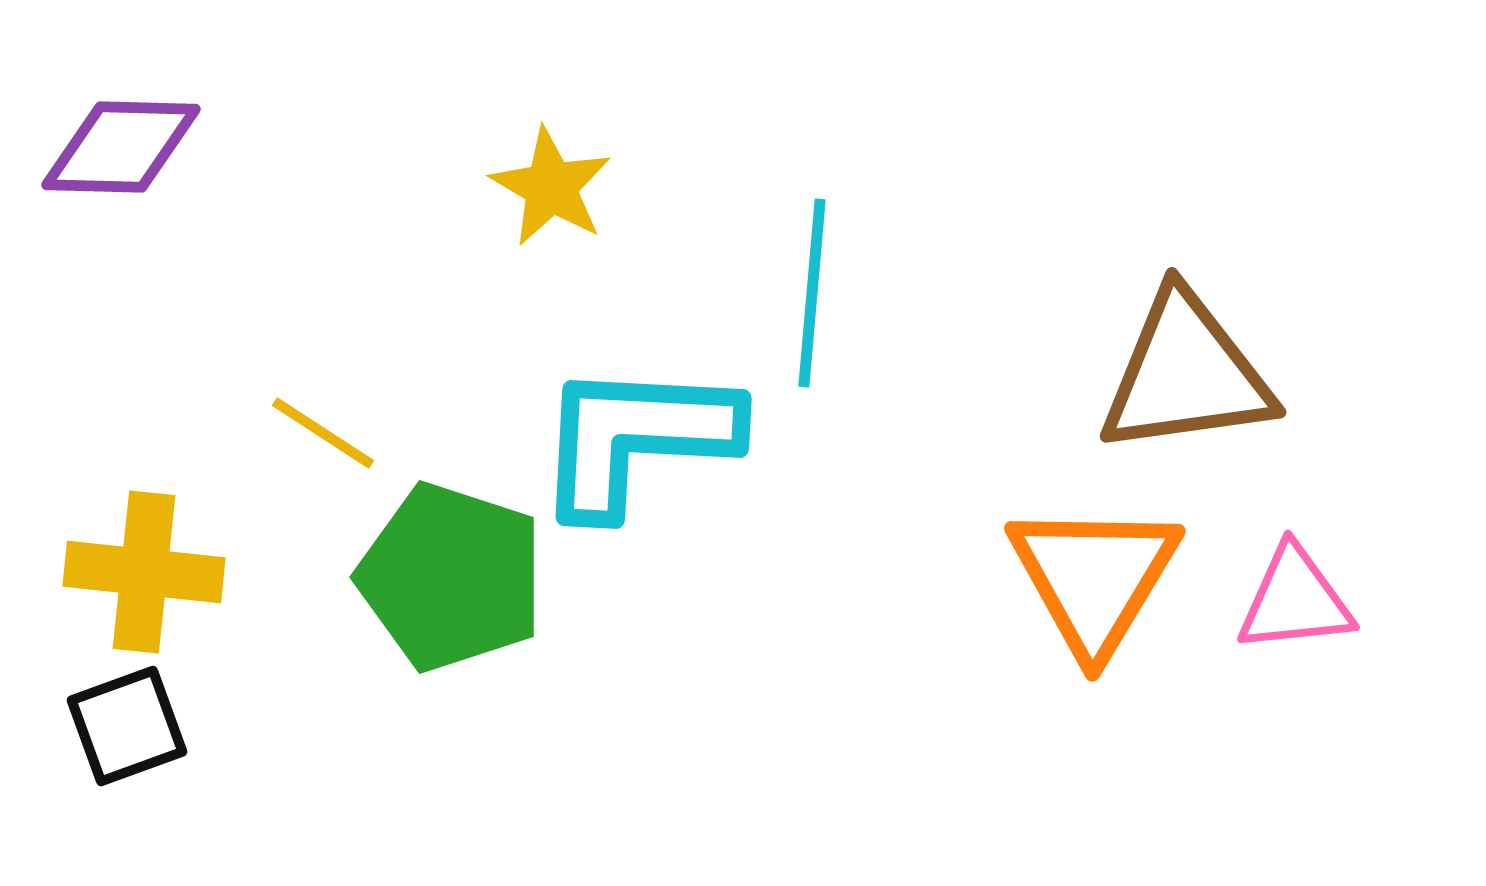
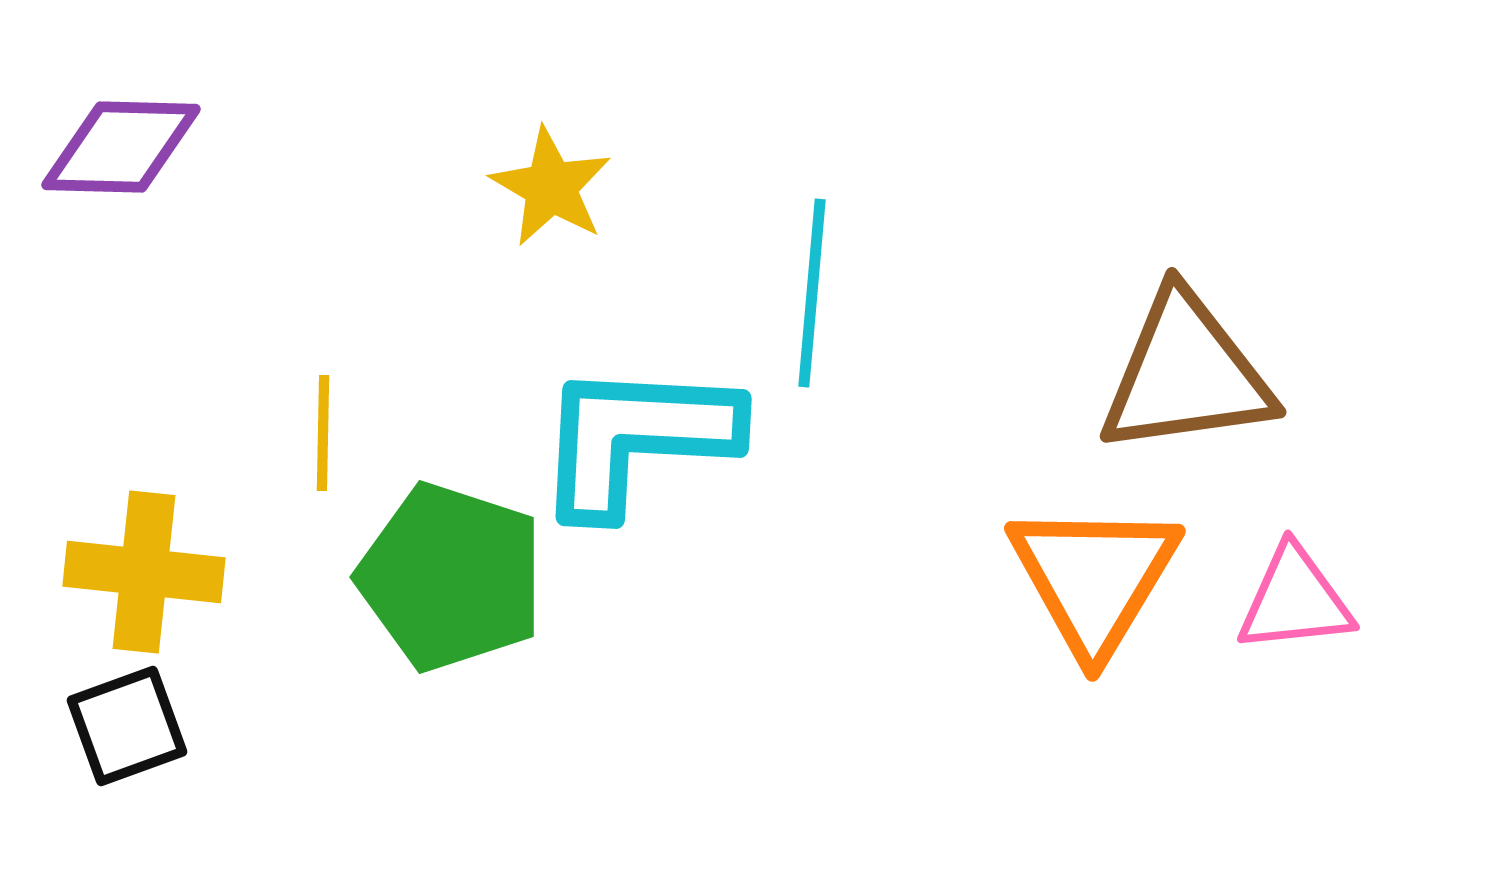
yellow line: rotated 58 degrees clockwise
